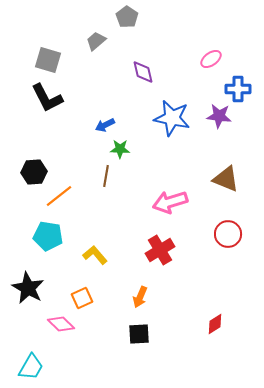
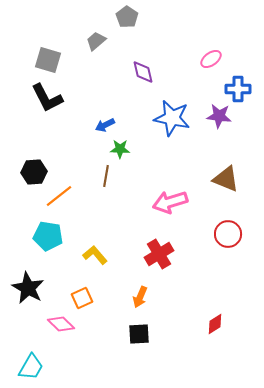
red cross: moved 1 px left, 4 px down
